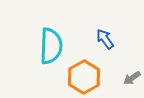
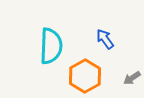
orange hexagon: moved 1 px right, 1 px up
